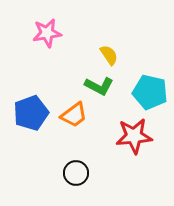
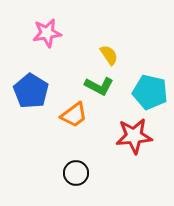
blue pentagon: moved 22 px up; rotated 20 degrees counterclockwise
